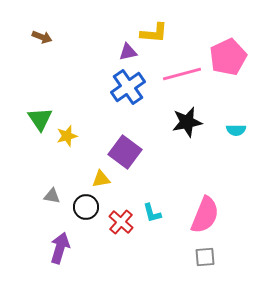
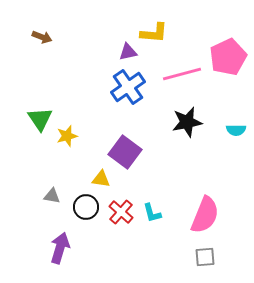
yellow triangle: rotated 18 degrees clockwise
red cross: moved 10 px up
